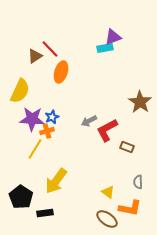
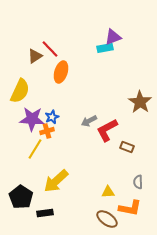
yellow arrow: rotated 12 degrees clockwise
yellow triangle: rotated 40 degrees counterclockwise
